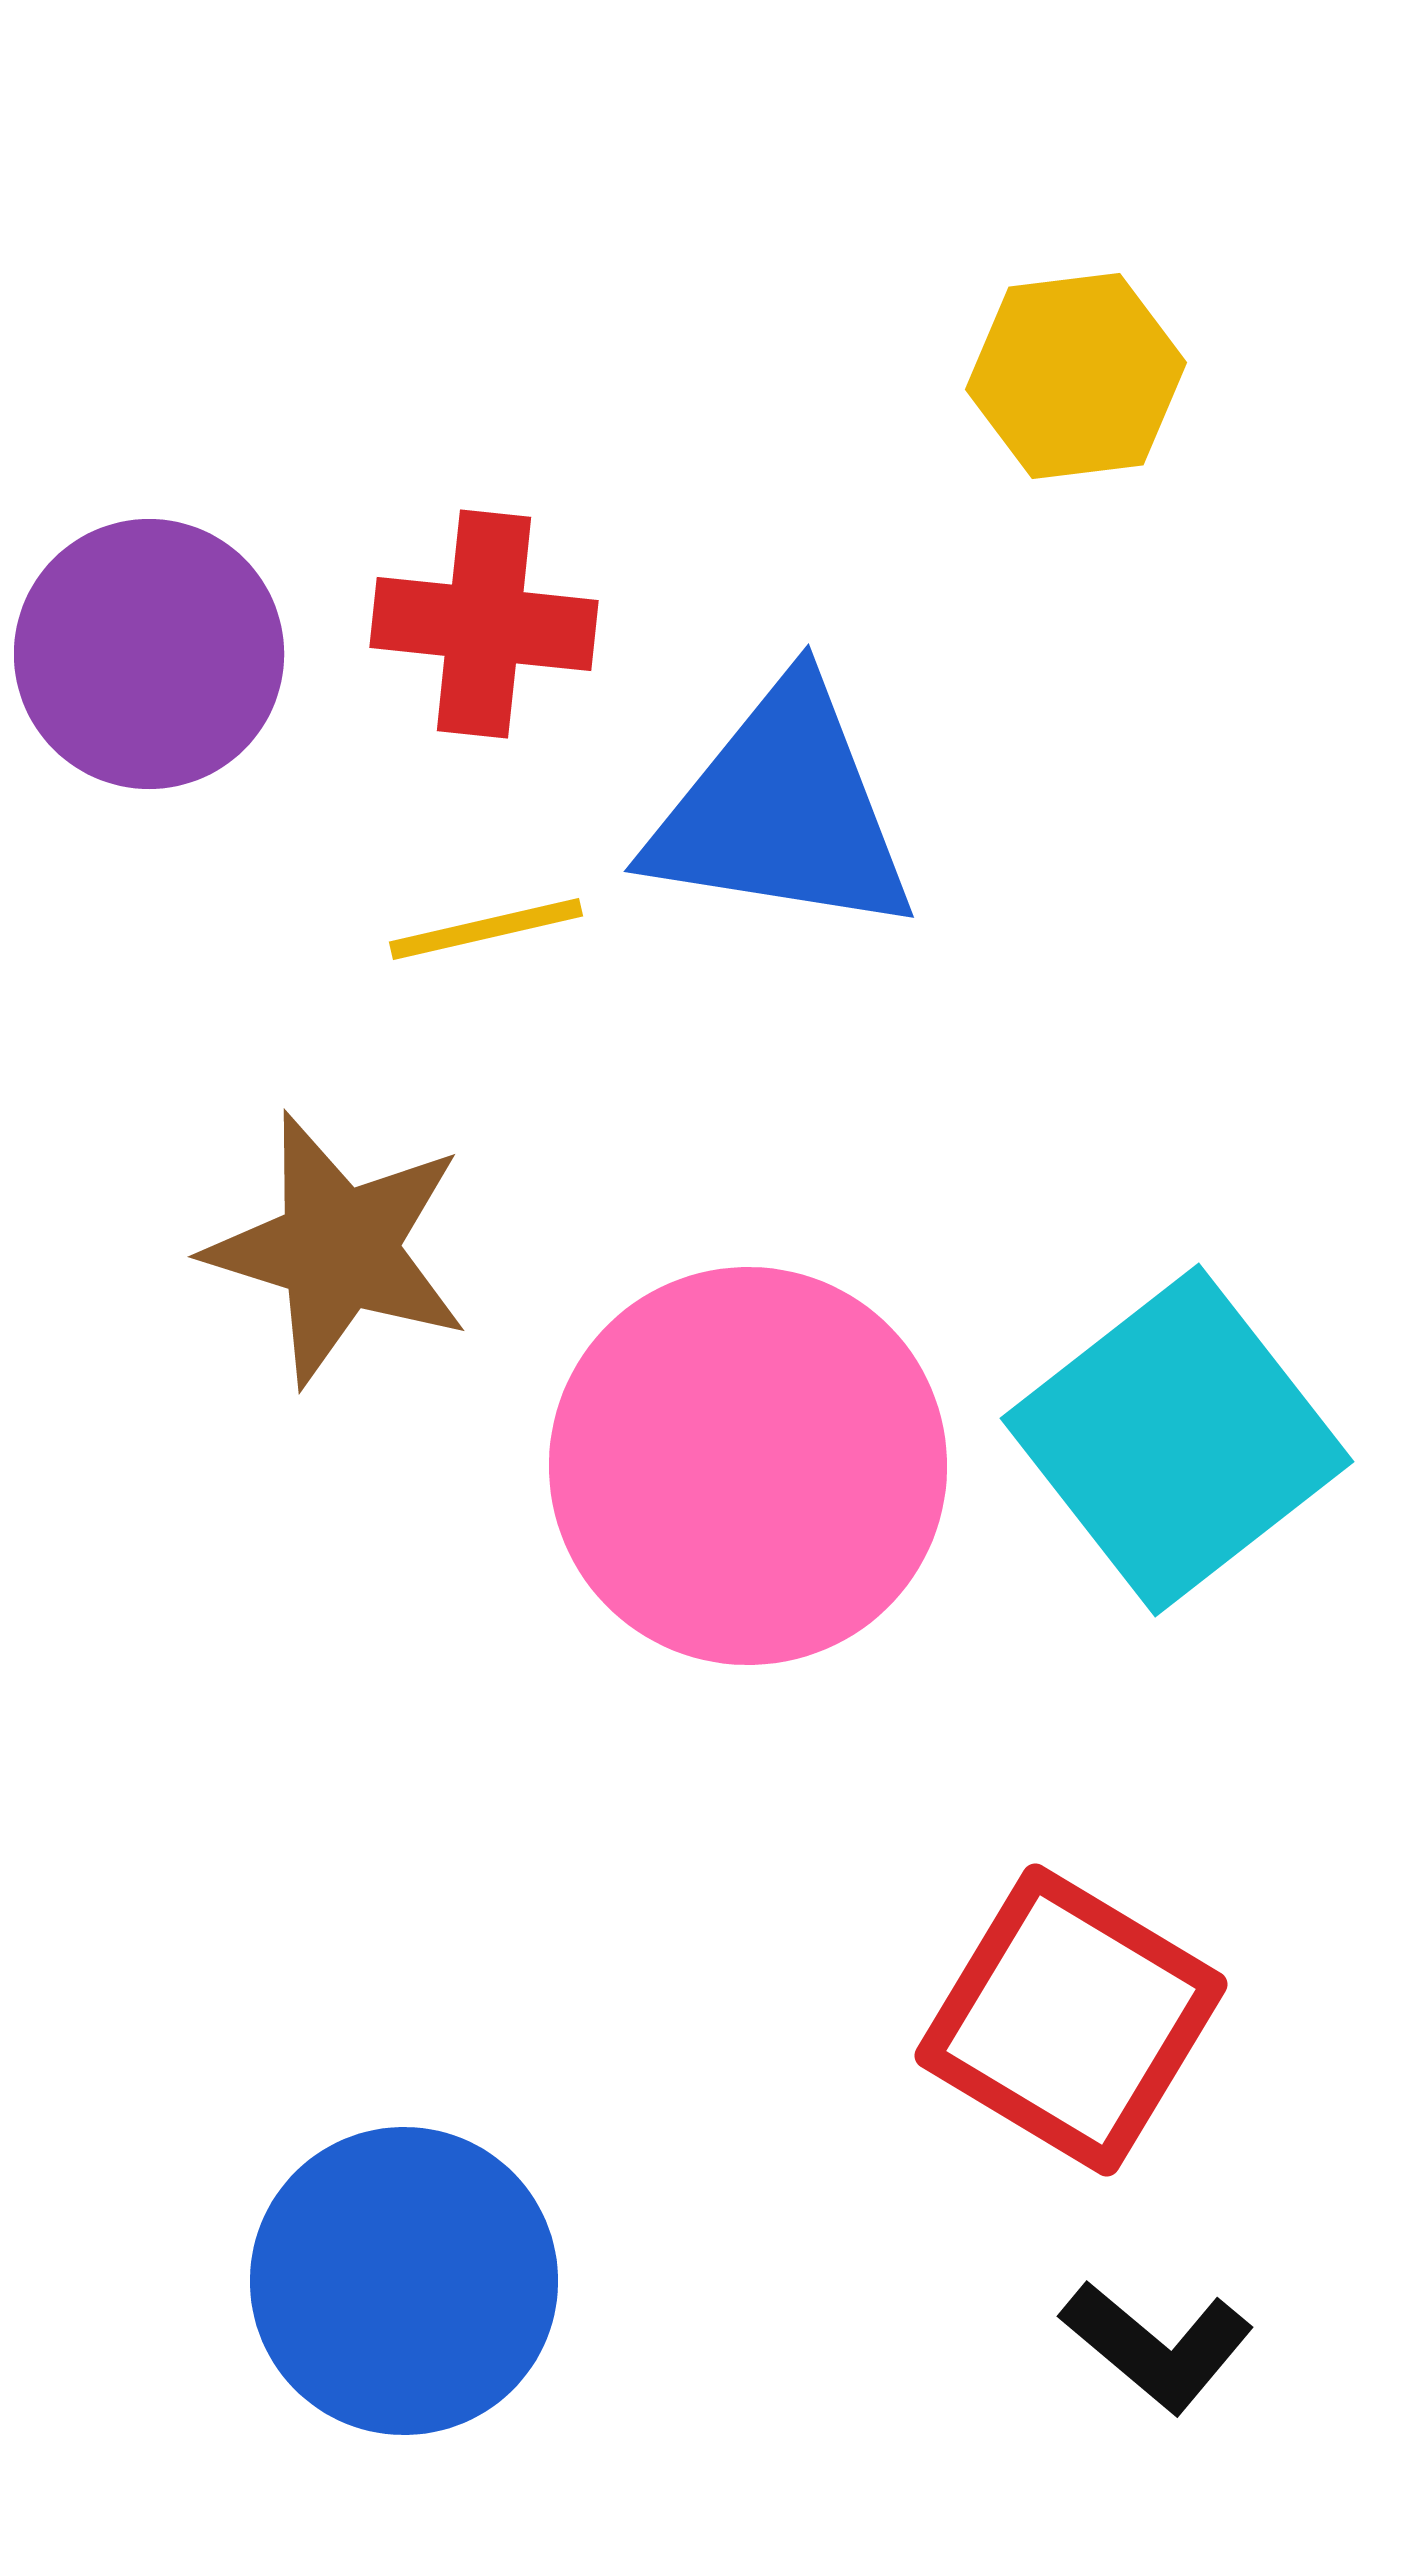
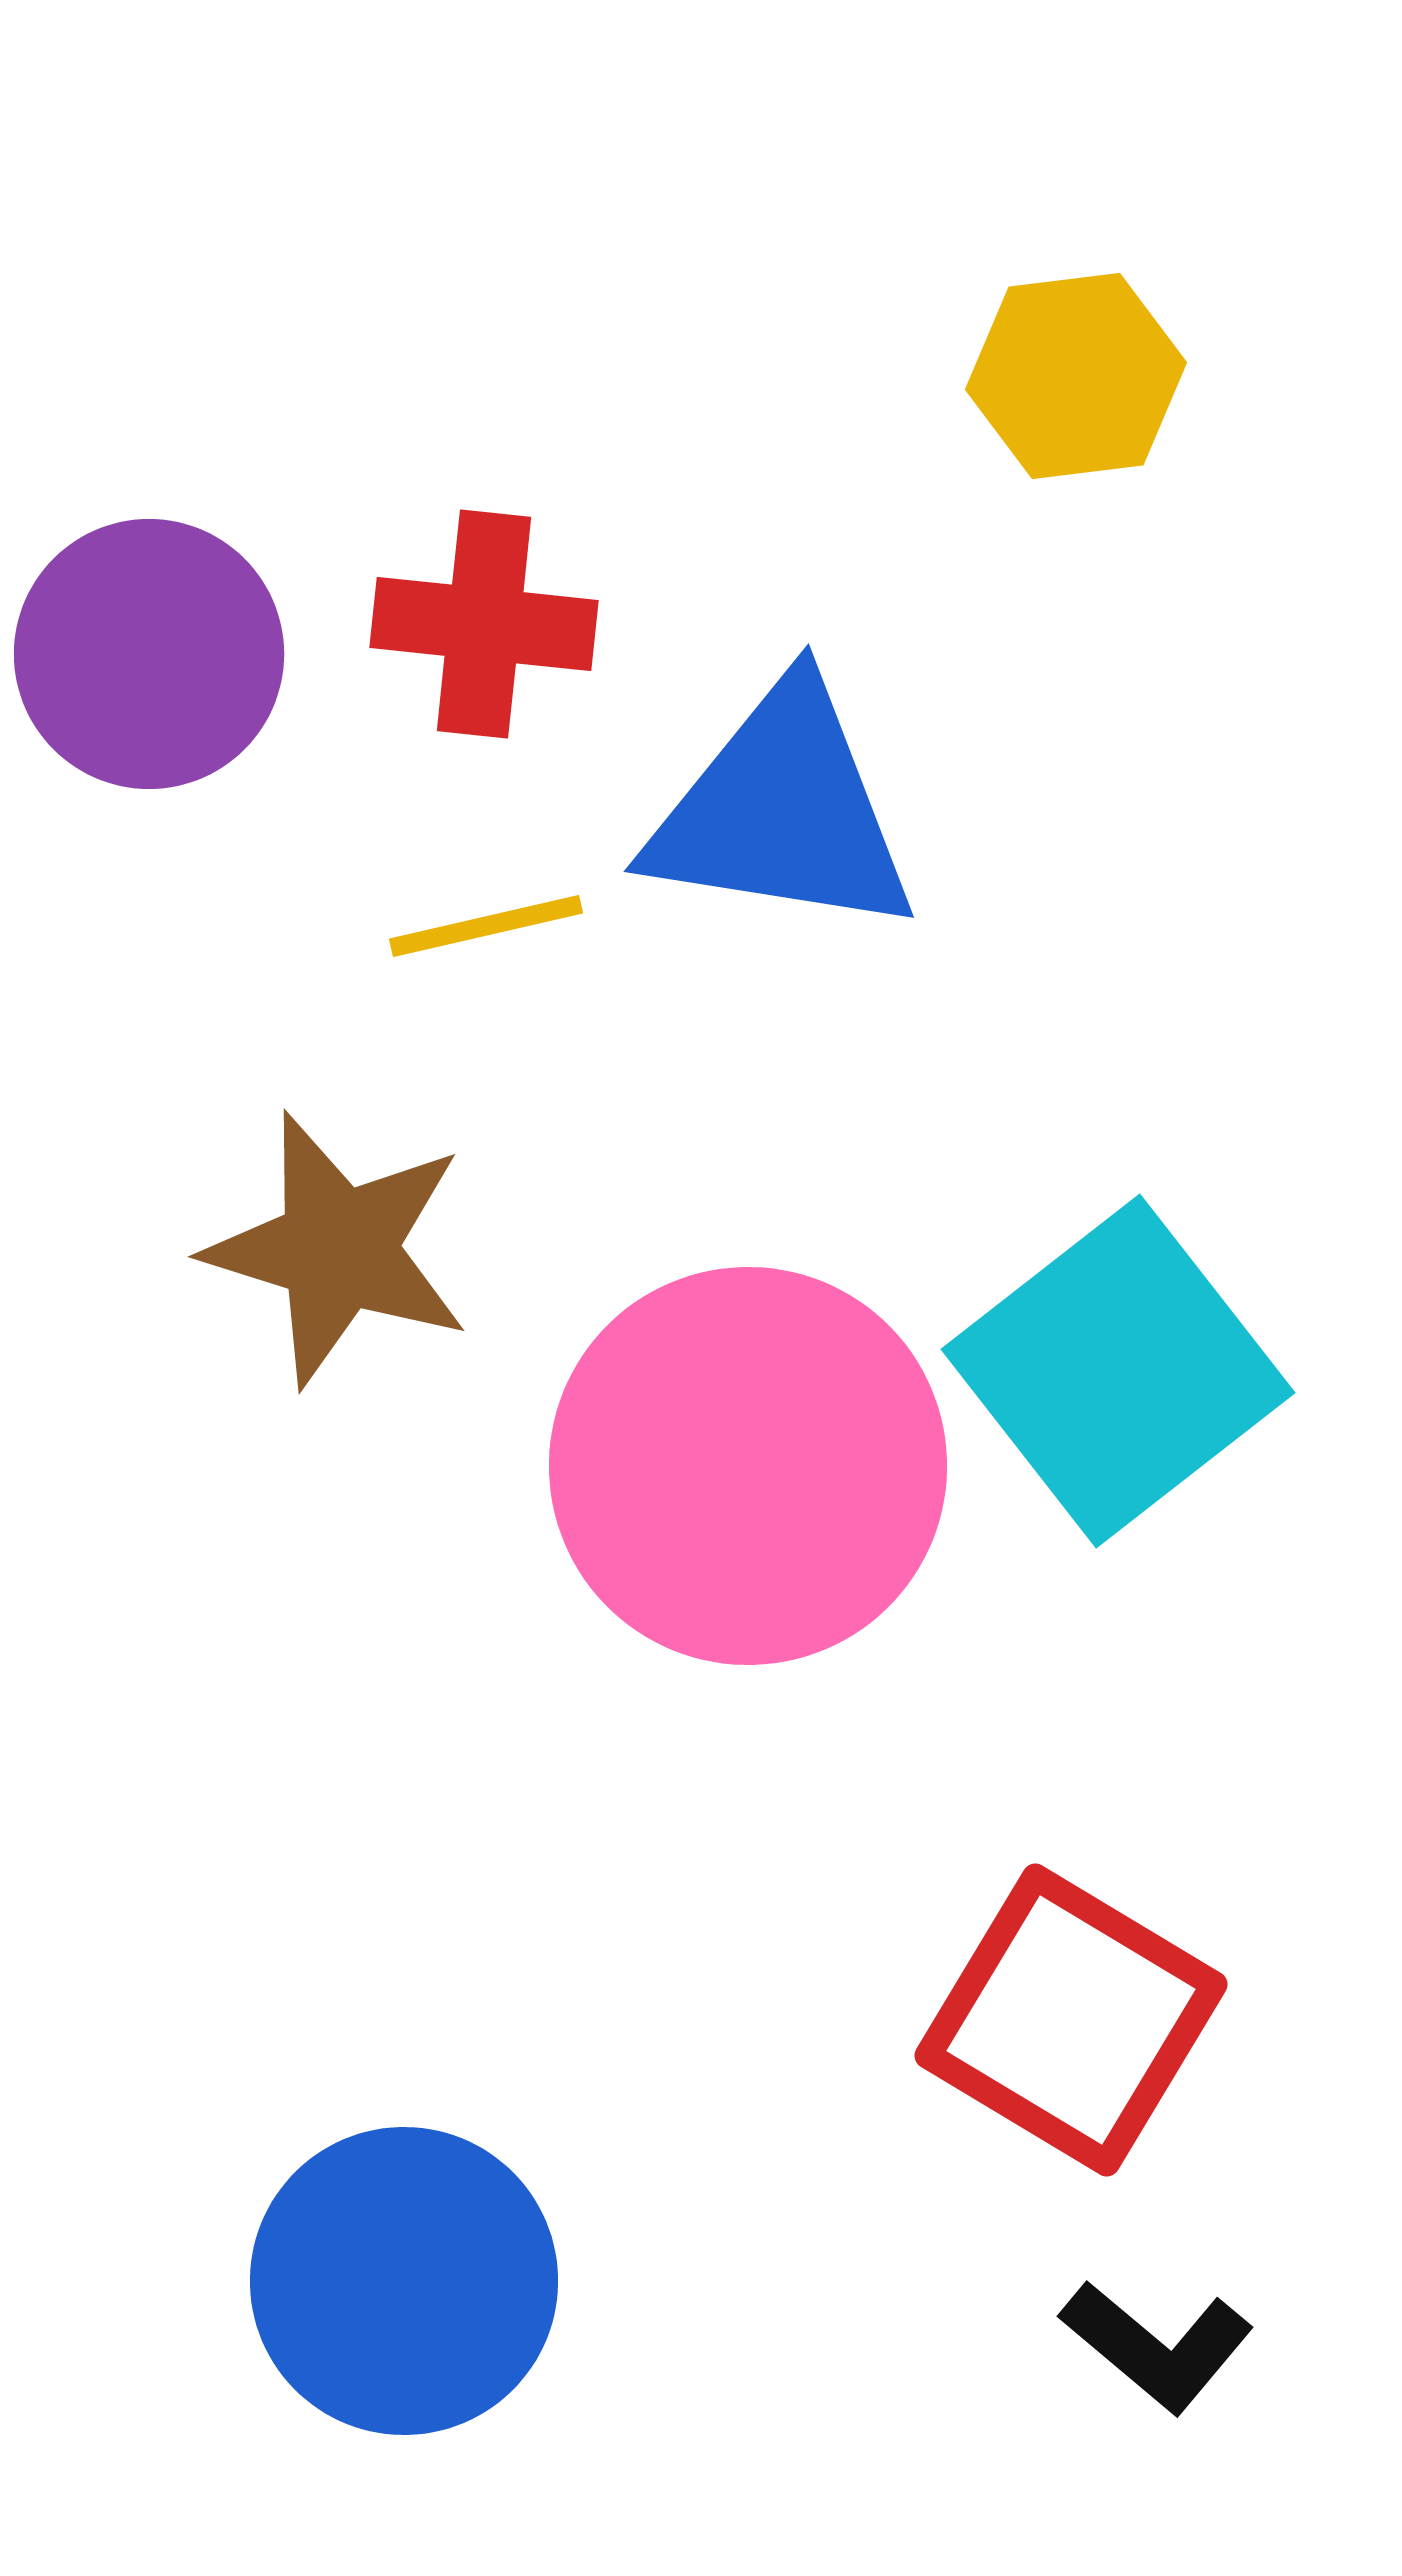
yellow line: moved 3 px up
cyan square: moved 59 px left, 69 px up
